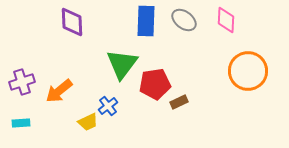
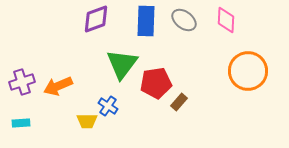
purple diamond: moved 24 px right, 3 px up; rotated 72 degrees clockwise
red pentagon: moved 1 px right, 1 px up
orange arrow: moved 1 px left, 5 px up; rotated 16 degrees clockwise
brown rectangle: rotated 24 degrees counterclockwise
blue cross: rotated 18 degrees counterclockwise
yellow trapezoid: moved 1 px left, 1 px up; rotated 25 degrees clockwise
